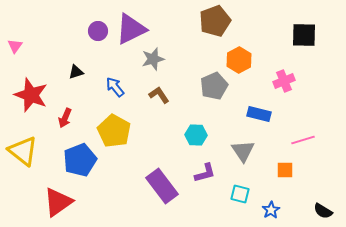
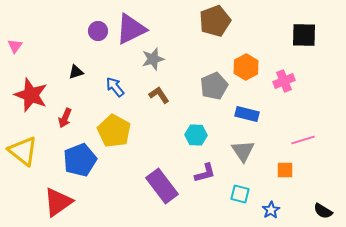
orange hexagon: moved 7 px right, 7 px down
blue rectangle: moved 12 px left
